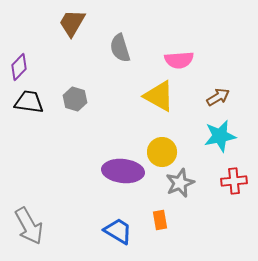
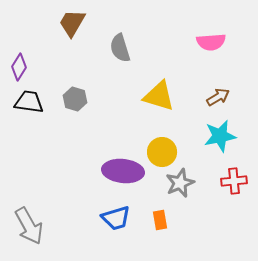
pink semicircle: moved 32 px right, 18 px up
purple diamond: rotated 12 degrees counterclockwise
yellow triangle: rotated 12 degrees counterclockwise
blue trapezoid: moved 2 px left, 13 px up; rotated 132 degrees clockwise
